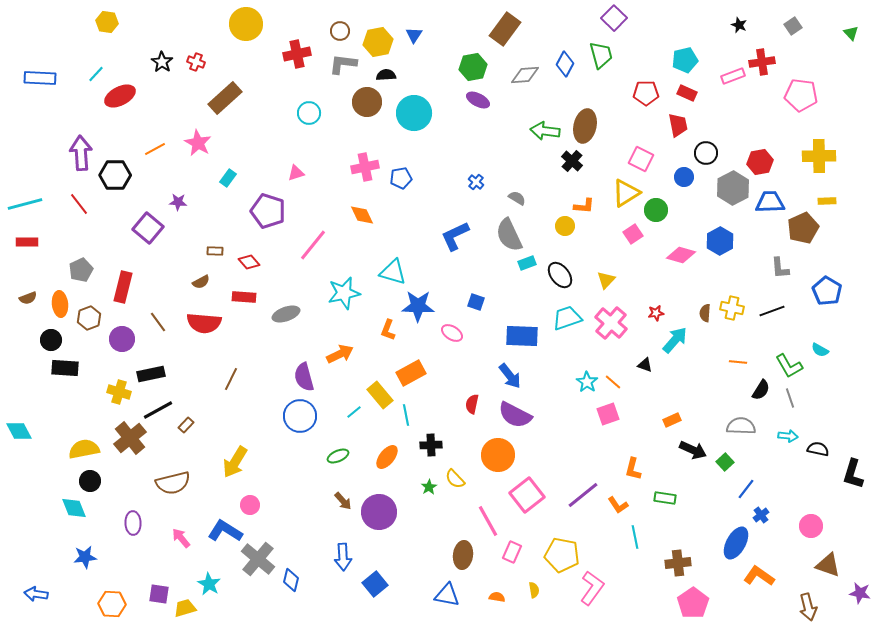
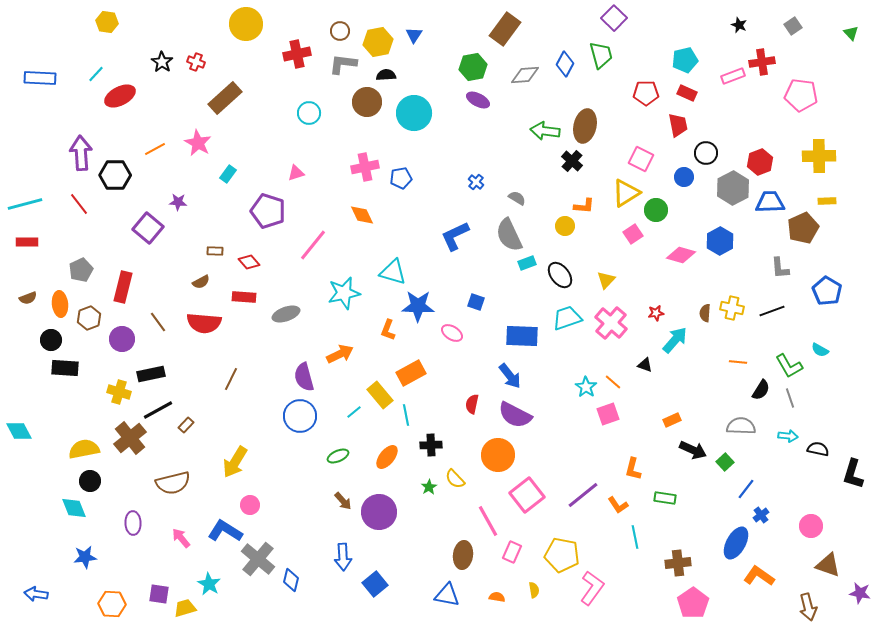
red hexagon at (760, 162): rotated 10 degrees counterclockwise
cyan rectangle at (228, 178): moved 4 px up
cyan star at (587, 382): moved 1 px left, 5 px down
